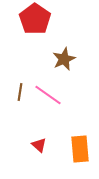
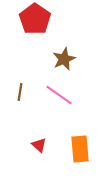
pink line: moved 11 px right
